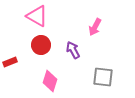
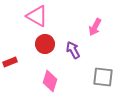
red circle: moved 4 px right, 1 px up
